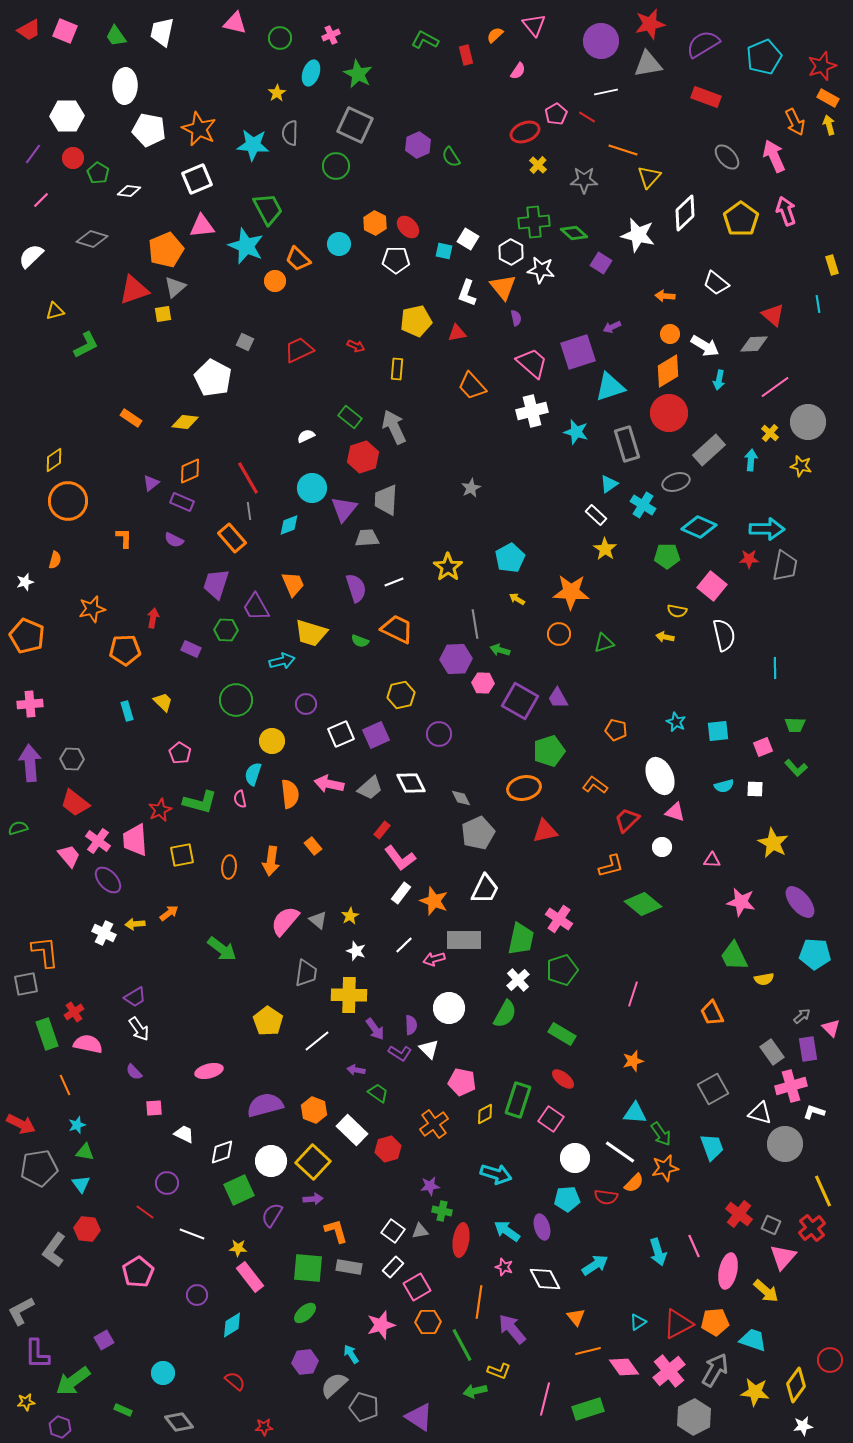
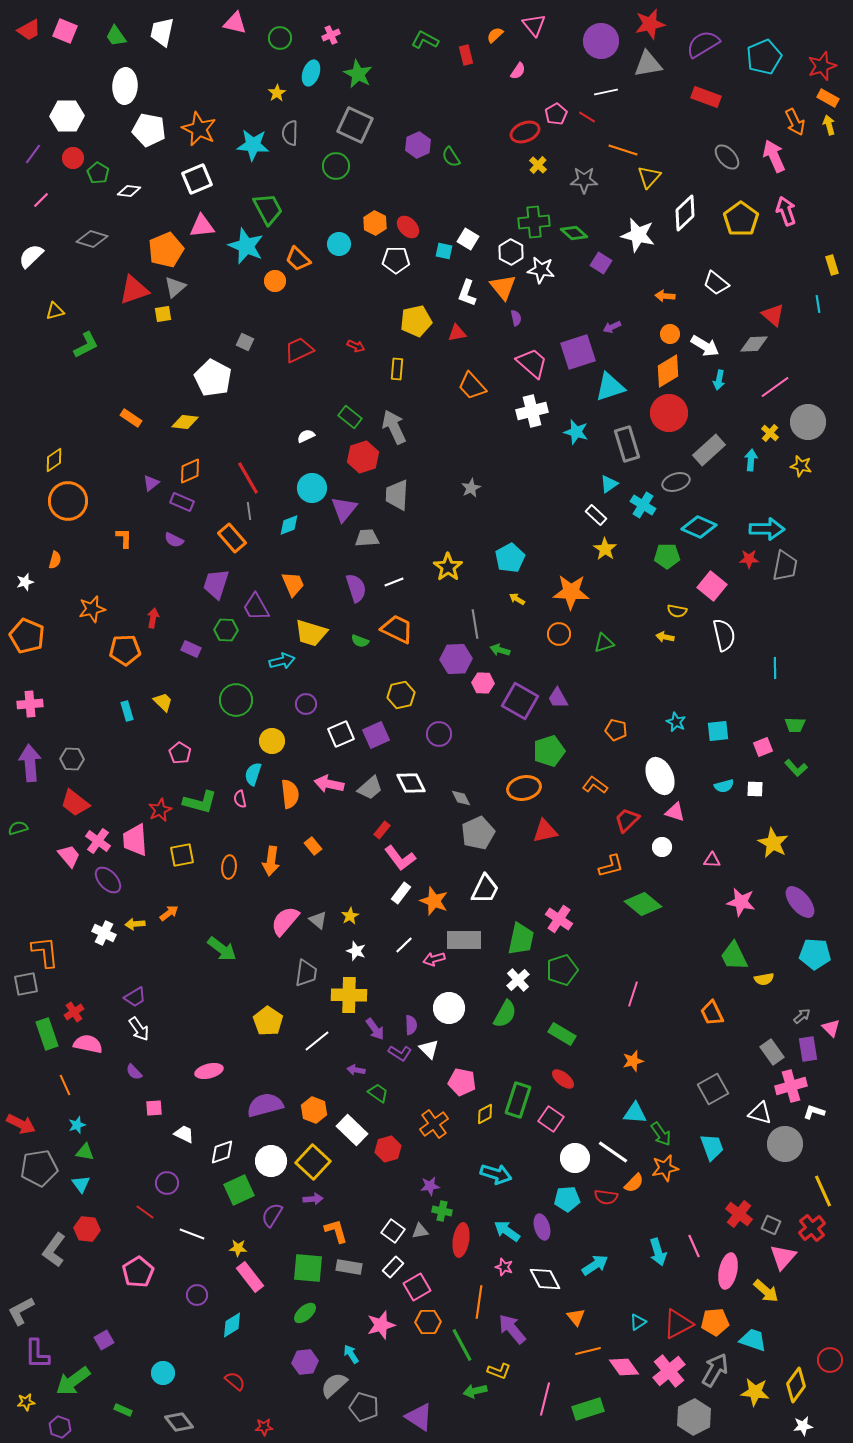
gray trapezoid at (386, 500): moved 11 px right, 5 px up
white line at (620, 1152): moved 7 px left
